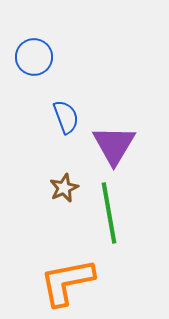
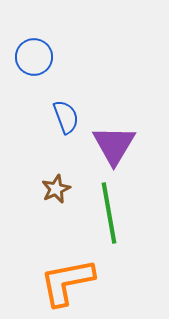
brown star: moved 8 px left, 1 px down
